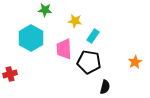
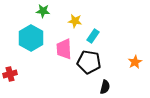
green star: moved 2 px left, 1 px down
